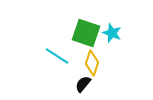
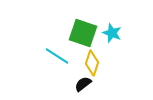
green square: moved 3 px left
black semicircle: rotated 12 degrees clockwise
